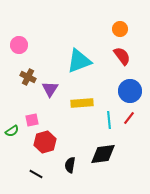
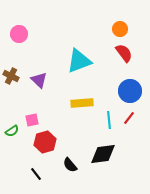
pink circle: moved 11 px up
red semicircle: moved 2 px right, 3 px up
brown cross: moved 17 px left, 1 px up
purple triangle: moved 11 px left, 9 px up; rotated 18 degrees counterclockwise
black semicircle: rotated 49 degrees counterclockwise
black line: rotated 24 degrees clockwise
